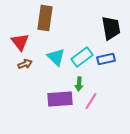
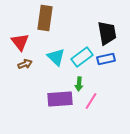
black trapezoid: moved 4 px left, 5 px down
